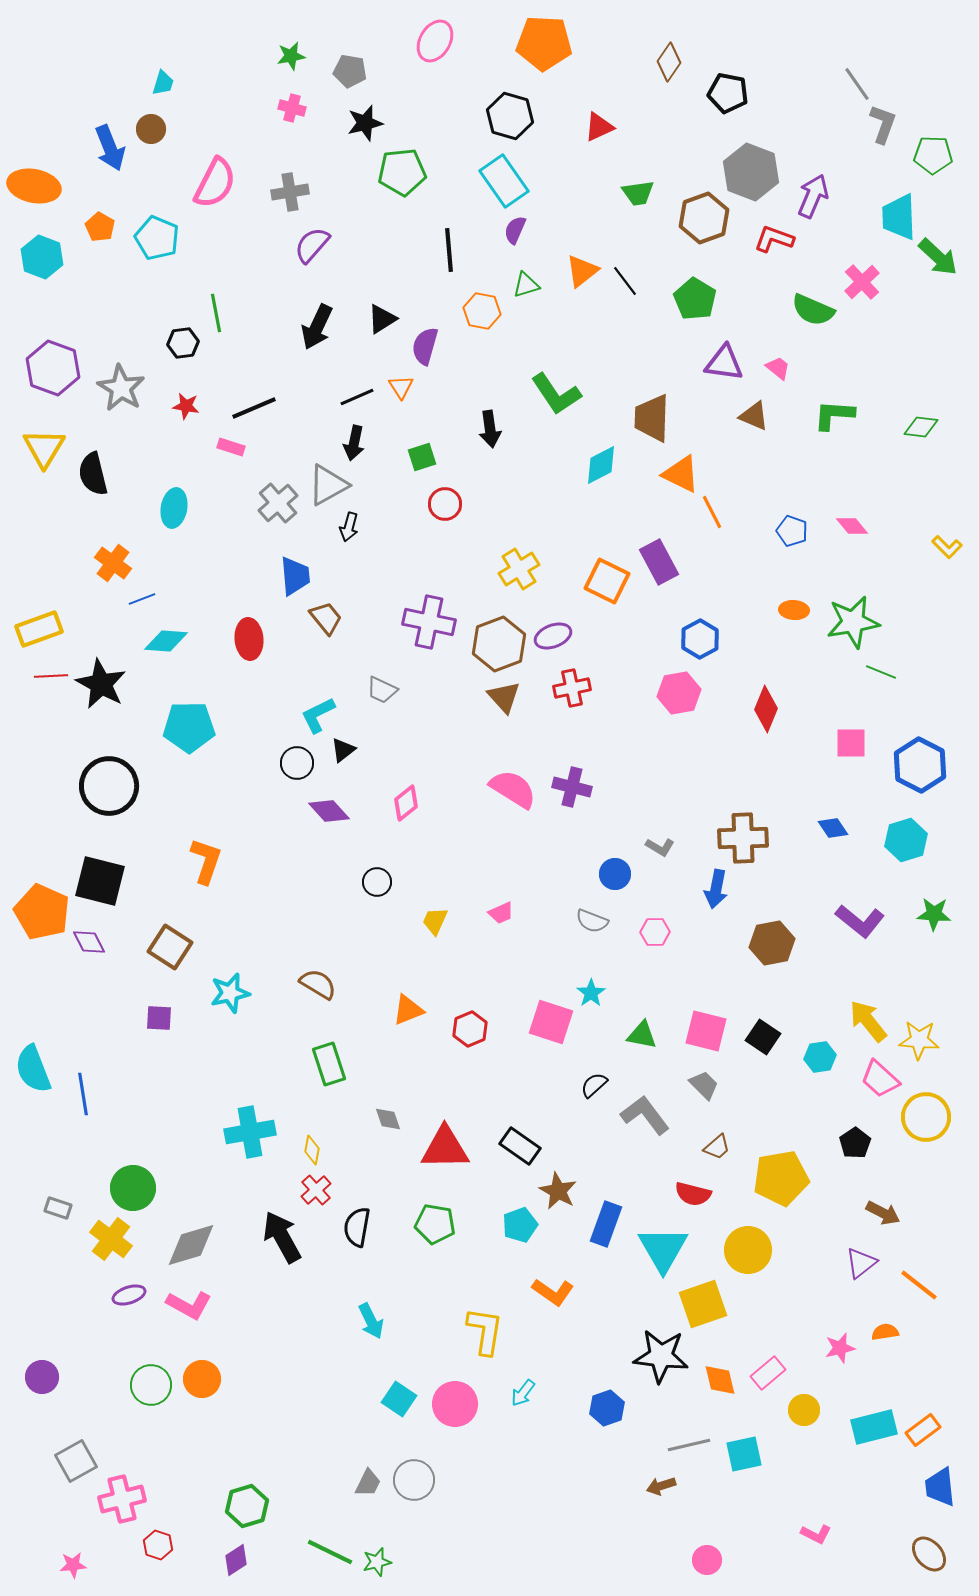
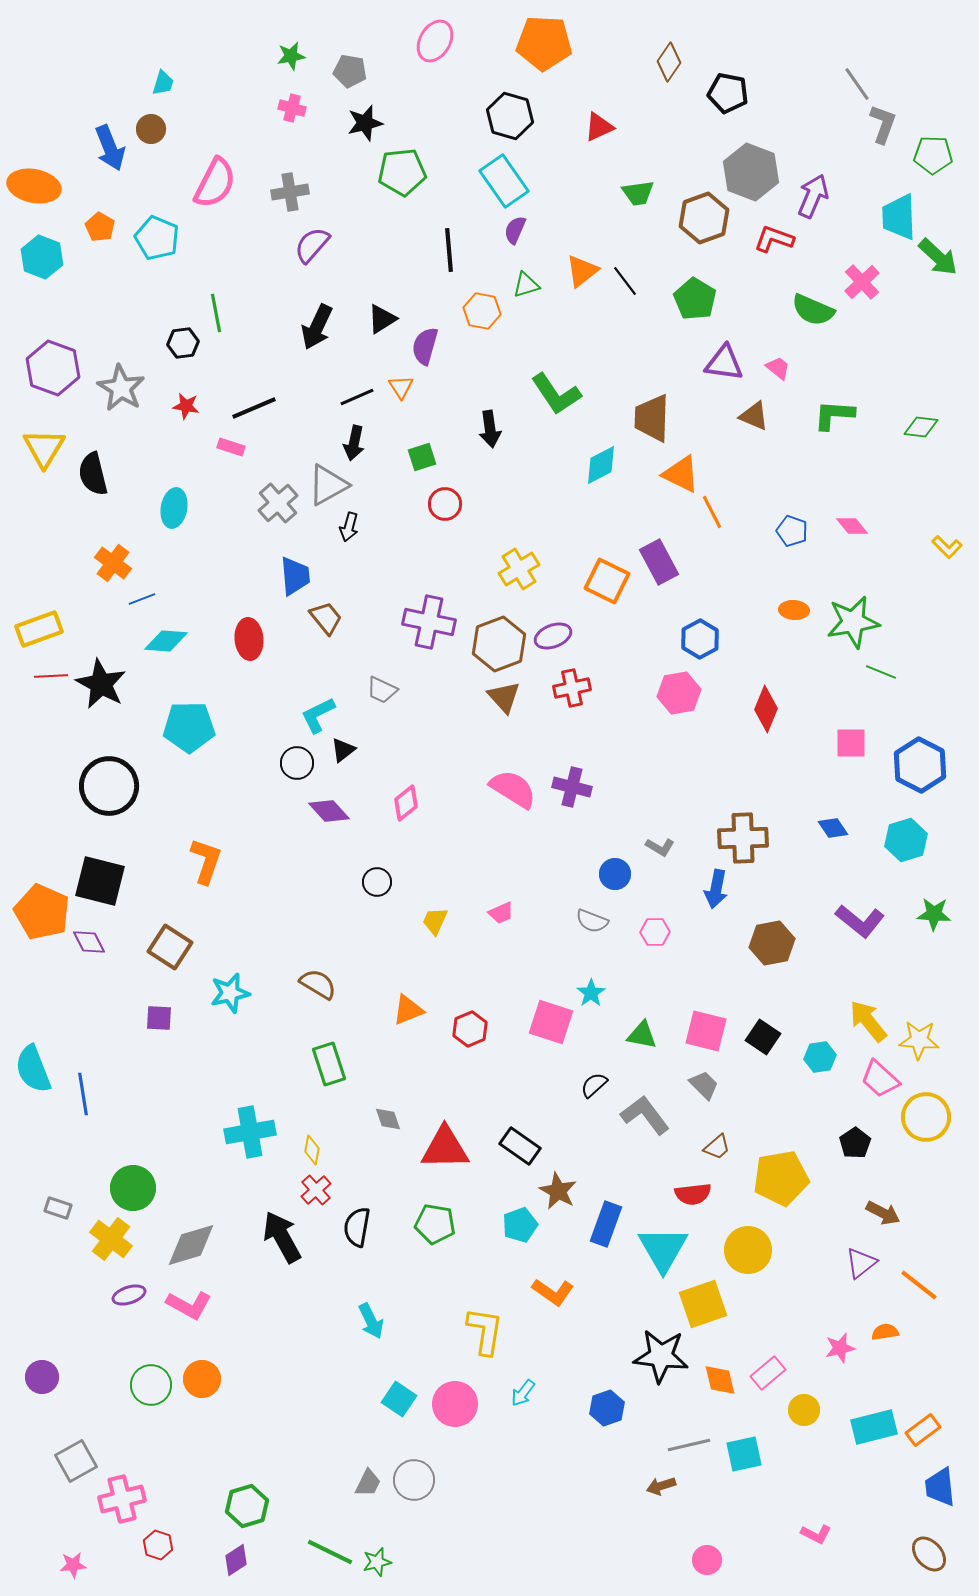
red semicircle at (693, 1194): rotated 21 degrees counterclockwise
